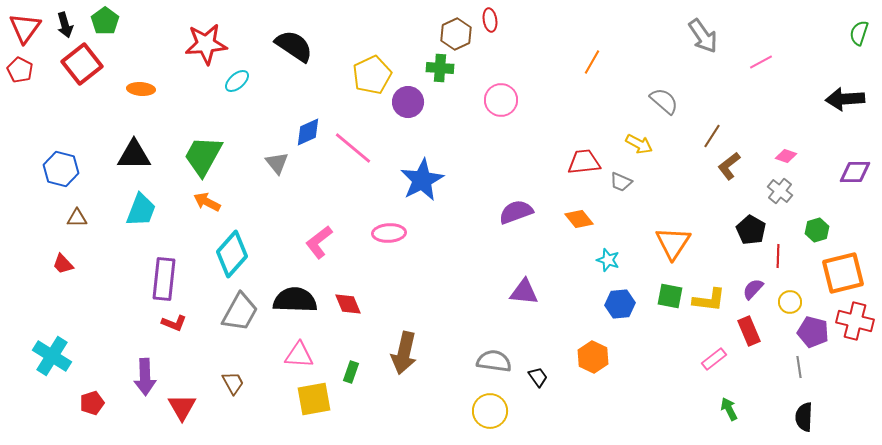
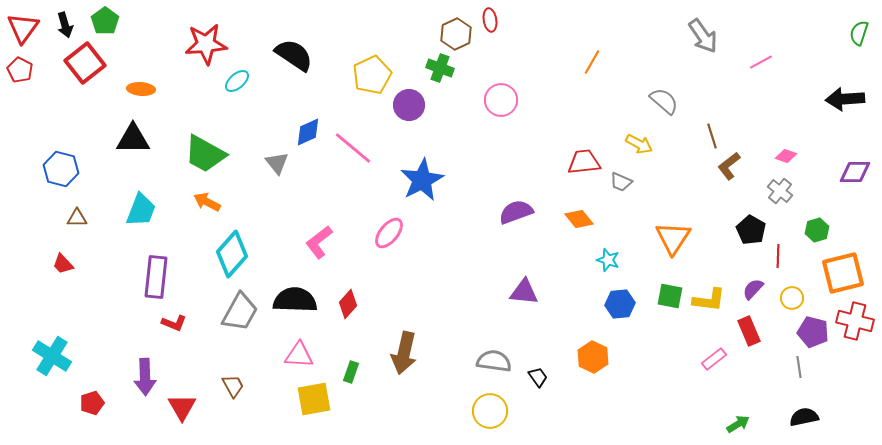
red triangle at (25, 28): moved 2 px left
black semicircle at (294, 46): moved 9 px down
red square at (82, 64): moved 3 px right, 1 px up
green cross at (440, 68): rotated 16 degrees clockwise
purple circle at (408, 102): moved 1 px right, 3 px down
brown line at (712, 136): rotated 50 degrees counterclockwise
black triangle at (134, 155): moved 1 px left, 16 px up
green trapezoid at (203, 156): moved 2 px right, 2 px up; rotated 90 degrees counterclockwise
pink ellipse at (389, 233): rotated 48 degrees counterclockwise
orange triangle at (673, 243): moved 5 px up
purple rectangle at (164, 279): moved 8 px left, 2 px up
yellow circle at (790, 302): moved 2 px right, 4 px up
red diamond at (348, 304): rotated 64 degrees clockwise
brown trapezoid at (233, 383): moved 3 px down
green arrow at (729, 409): moved 9 px right, 15 px down; rotated 85 degrees clockwise
black semicircle at (804, 417): rotated 76 degrees clockwise
